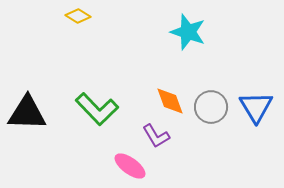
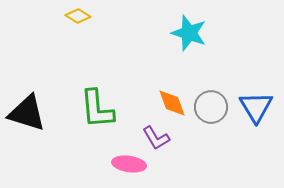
cyan star: moved 1 px right, 1 px down
orange diamond: moved 2 px right, 2 px down
green L-shape: rotated 39 degrees clockwise
black triangle: rotated 15 degrees clockwise
purple L-shape: moved 2 px down
pink ellipse: moved 1 px left, 2 px up; rotated 28 degrees counterclockwise
